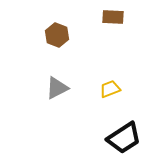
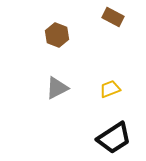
brown rectangle: rotated 25 degrees clockwise
black trapezoid: moved 10 px left
